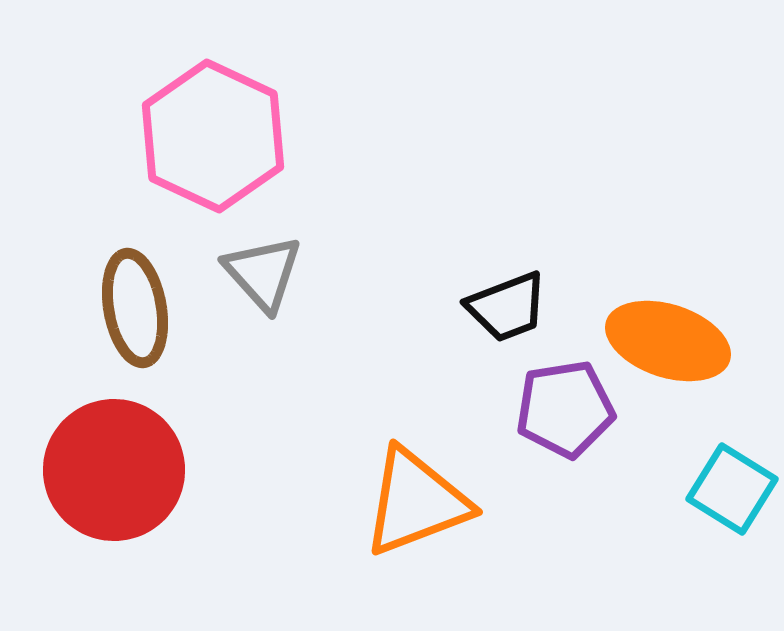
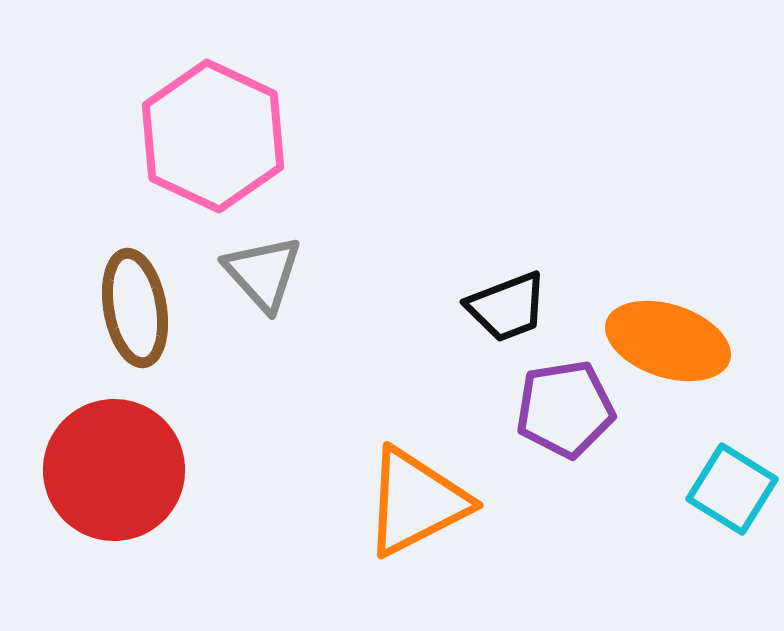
orange triangle: rotated 6 degrees counterclockwise
